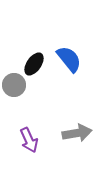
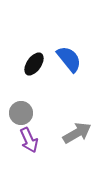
gray circle: moved 7 px right, 28 px down
gray arrow: rotated 20 degrees counterclockwise
